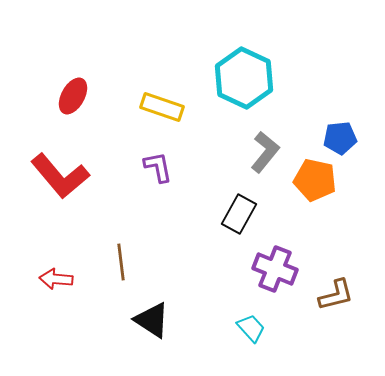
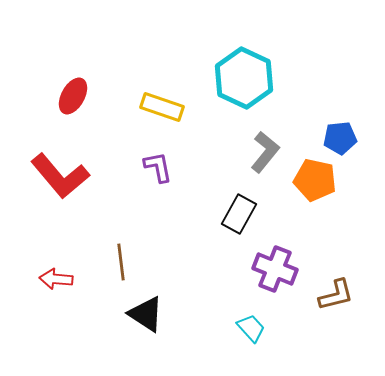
black triangle: moved 6 px left, 6 px up
